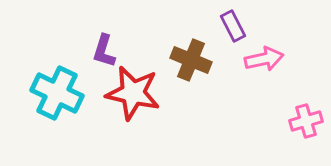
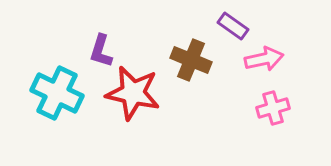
purple rectangle: rotated 28 degrees counterclockwise
purple L-shape: moved 3 px left
pink cross: moved 33 px left, 13 px up
